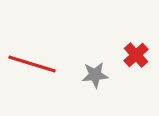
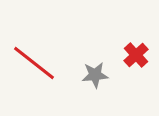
red line: moved 2 px right, 1 px up; rotated 21 degrees clockwise
